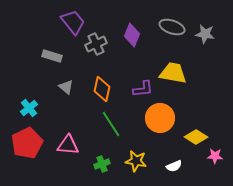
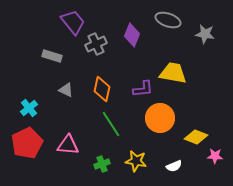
gray ellipse: moved 4 px left, 7 px up
gray triangle: moved 3 px down; rotated 14 degrees counterclockwise
yellow diamond: rotated 10 degrees counterclockwise
